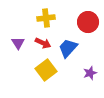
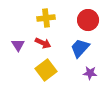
red circle: moved 2 px up
purple triangle: moved 2 px down
blue trapezoid: moved 12 px right
purple star: rotated 24 degrees clockwise
